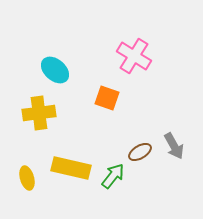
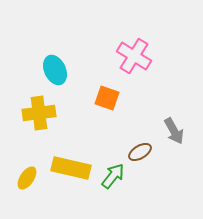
cyan ellipse: rotated 24 degrees clockwise
gray arrow: moved 15 px up
yellow ellipse: rotated 50 degrees clockwise
